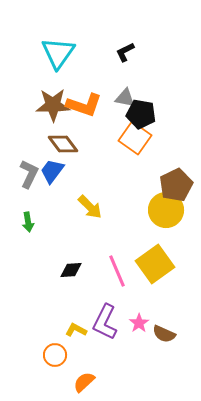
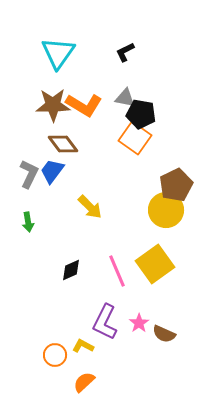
orange L-shape: rotated 12 degrees clockwise
black diamond: rotated 20 degrees counterclockwise
yellow L-shape: moved 7 px right, 16 px down
